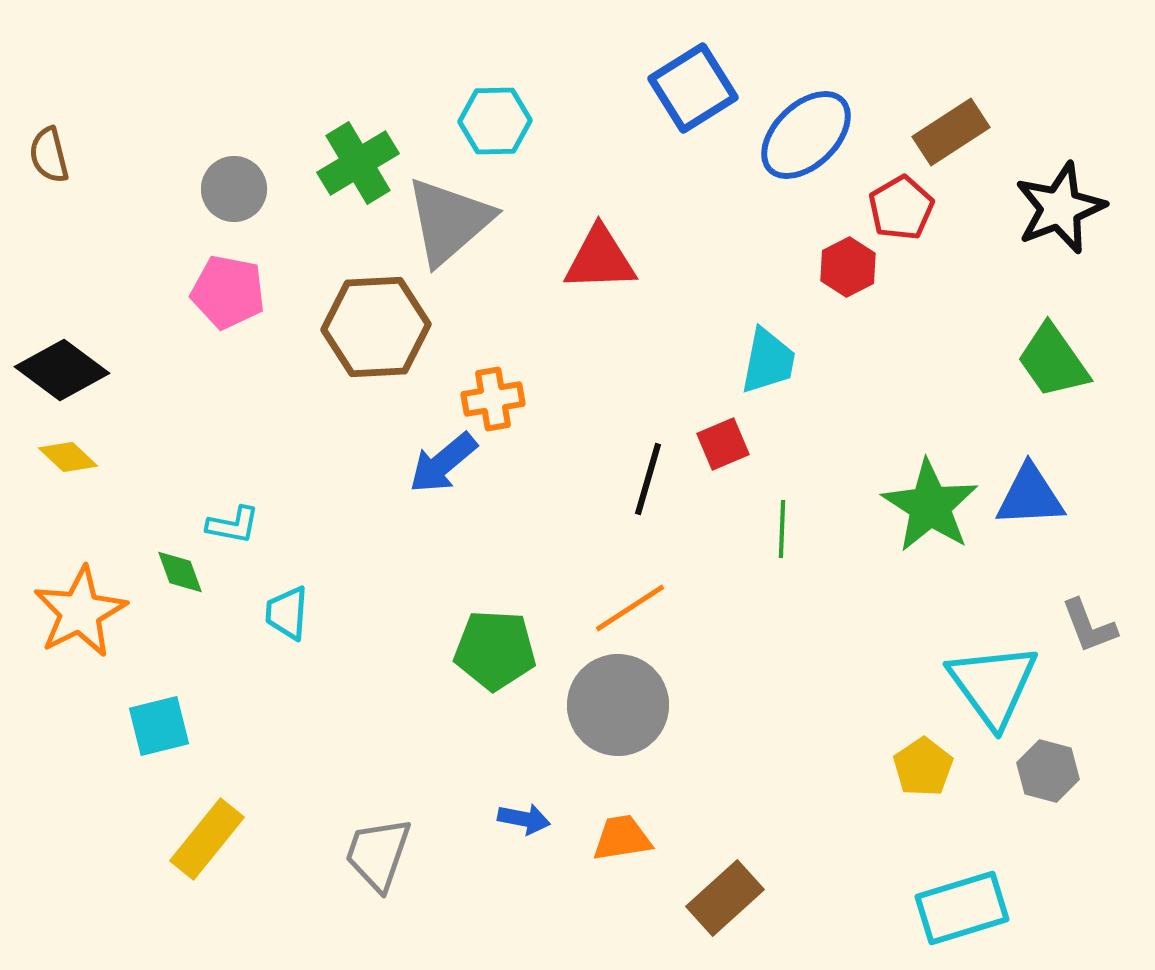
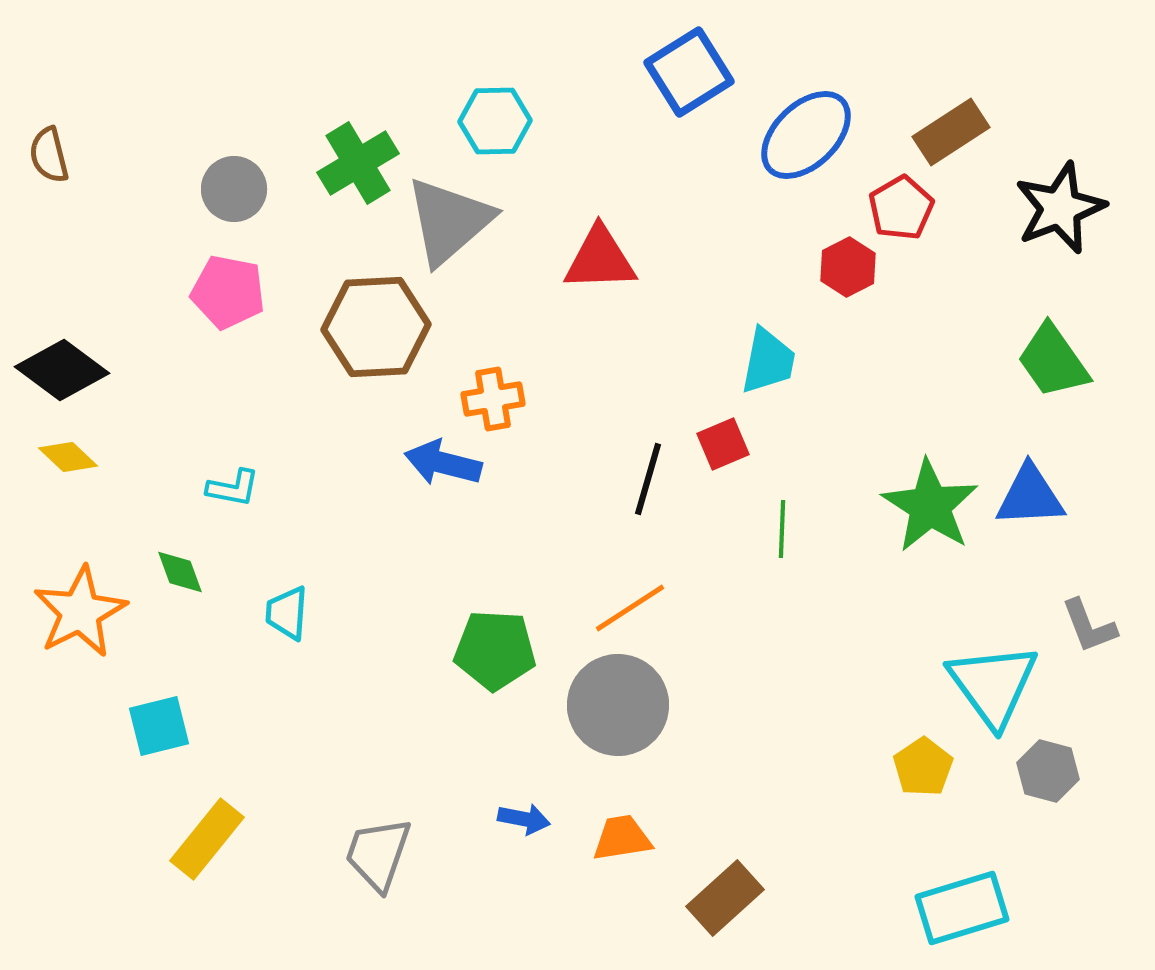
blue square at (693, 88): moved 4 px left, 16 px up
blue arrow at (443, 463): rotated 54 degrees clockwise
cyan L-shape at (233, 525): moved 37 px up
